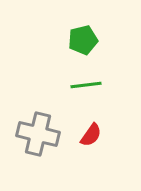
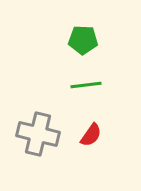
green pentagon: rotated 16 degrees clockwise
